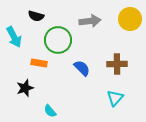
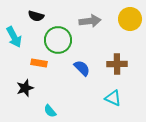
cyan triangle: moved 2 px left; rotated 48 degrees counterclockwise
